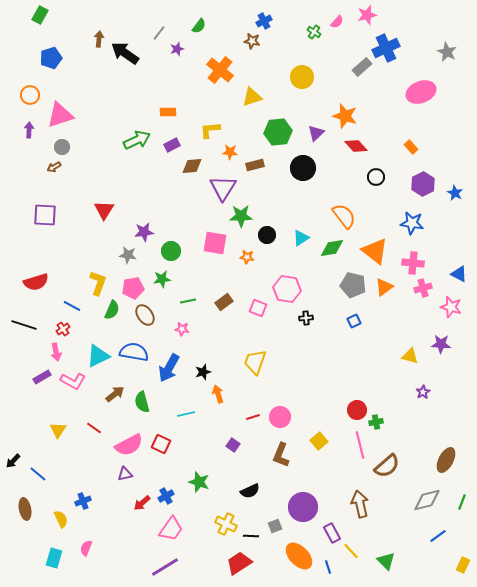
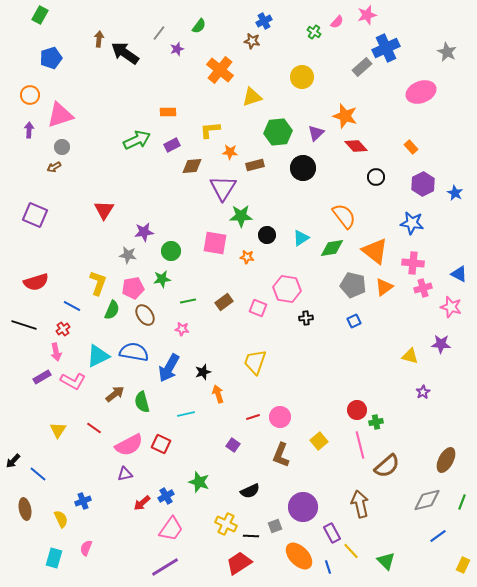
purple square at (45, 215): moved 10 px left; rotated 20 degrees clockwise
